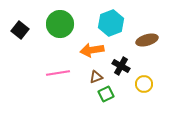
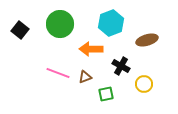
orange arrow: moved 1 px left, 1 px up; rotated 10 degrees clockwise
pink line: rotated 30 degrees clockwise
brown triangle: moved 11 px left
green square: rotated 14 degrees clockwise
